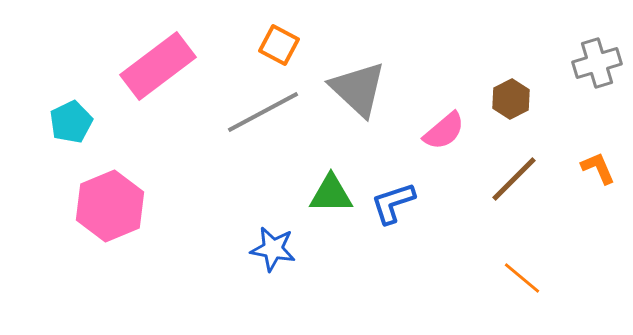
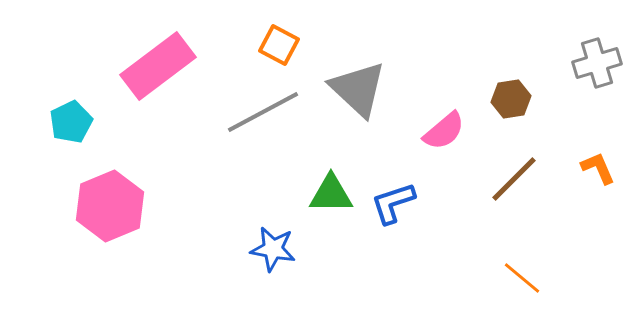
brown hexagon: rotated 18 degrees clockwise
